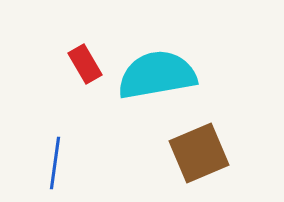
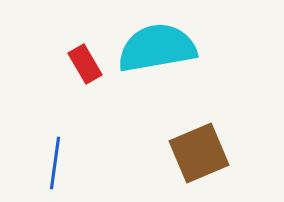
cyan semicircle: moved 27 px up
